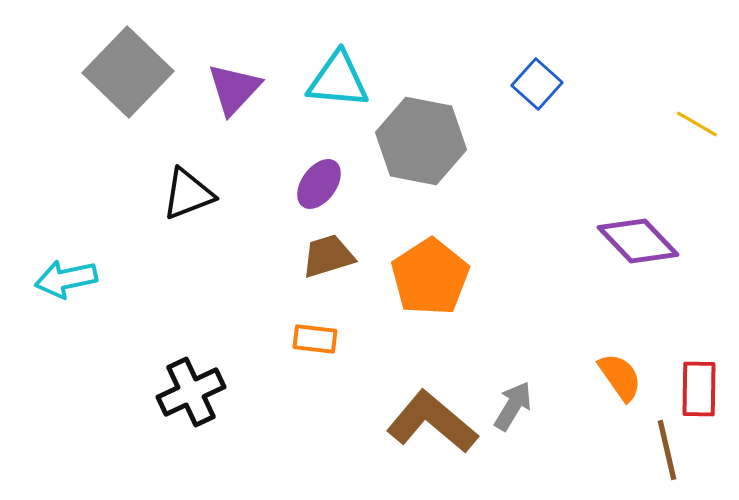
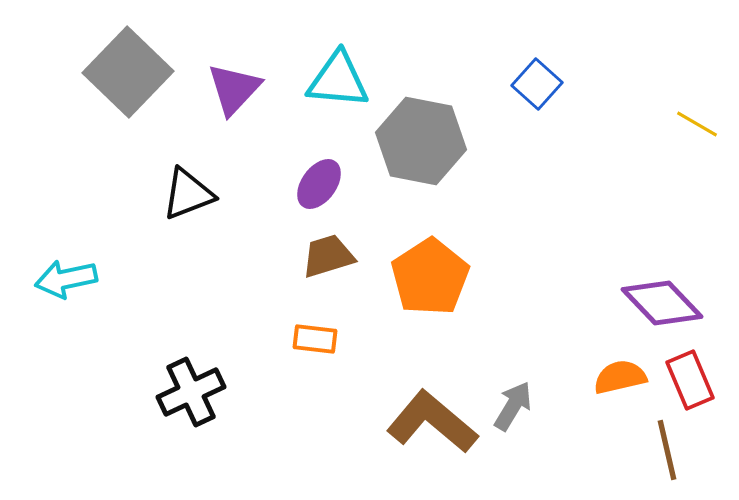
purple diamond: moved 24 px right, 62 px down
orange semicircle: rotated 68 degrees counterclockwise
red rectangle: moved 9 px left, 9 px up; rotated 24 degrees counterclockwise
